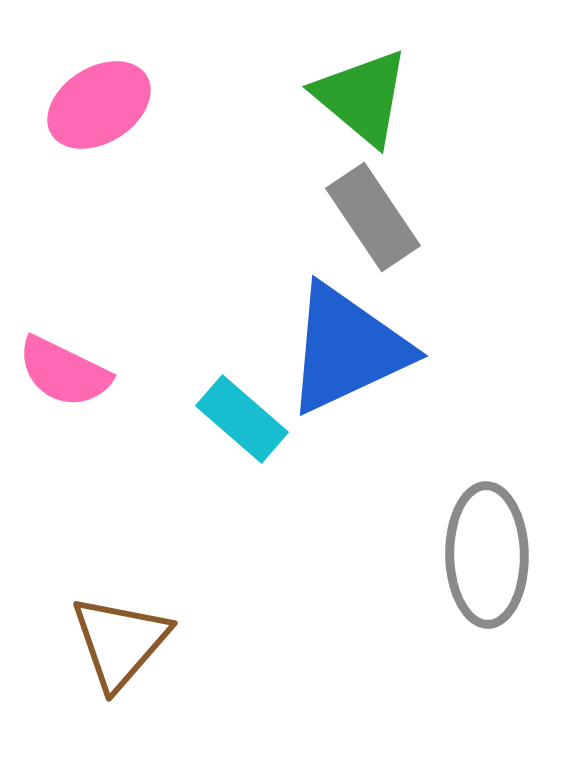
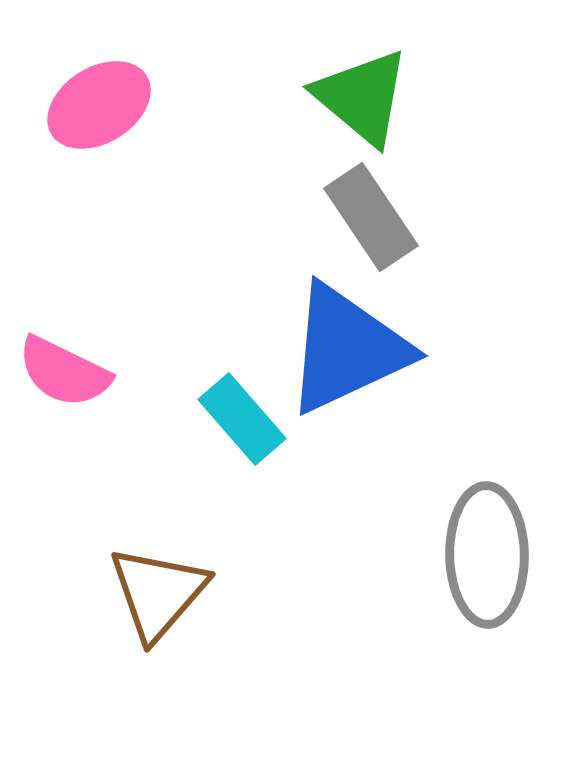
gray rectangle: moved 2 px left
cyan rectangle: rotated 8 degrees clockwise
brown triangle: moved 38 px right, 49 px up
